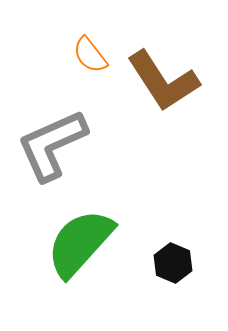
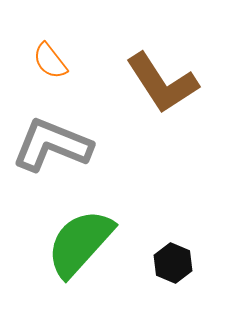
orange semicircle: moved 40 px left, 6 px down
brown L-shape: moved 1 px left, 2 px down
gray L-shape: rotated 46 degrees clockwise
